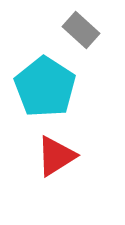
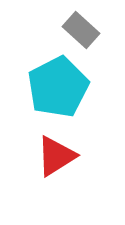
cyan pentagon: moved 13 px right; rotated 12 degrees clockwise
